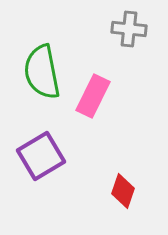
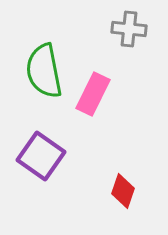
green semicircle: moved 2 px right, 1 px up
pink rectangle: moved 2 px up
purple square: rotated 24 degrees counterclockwise
